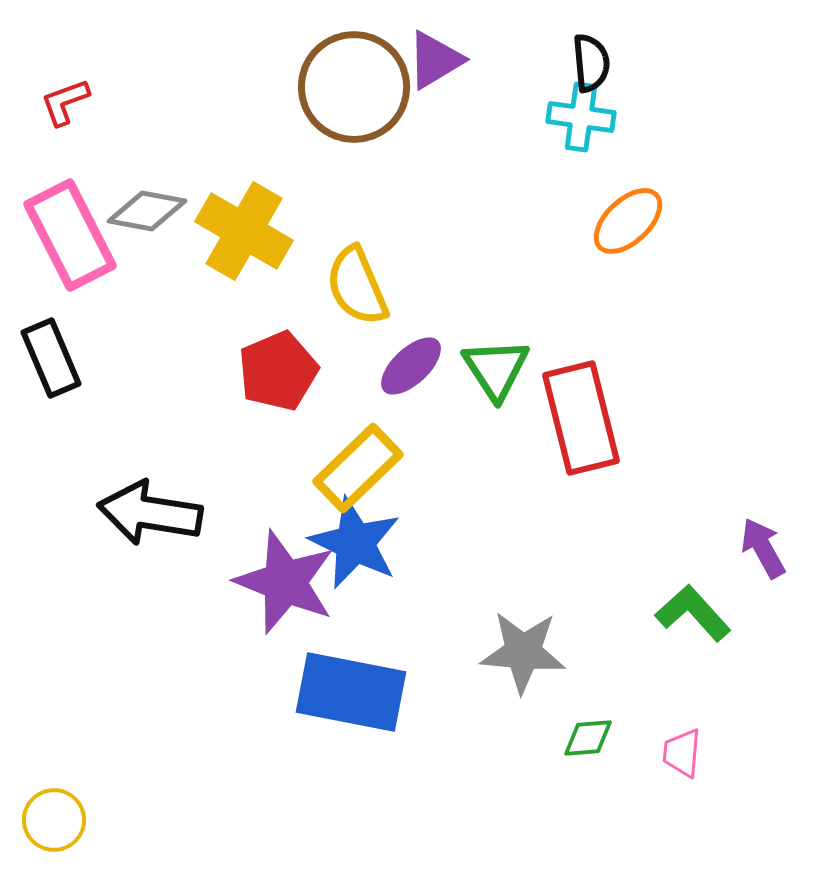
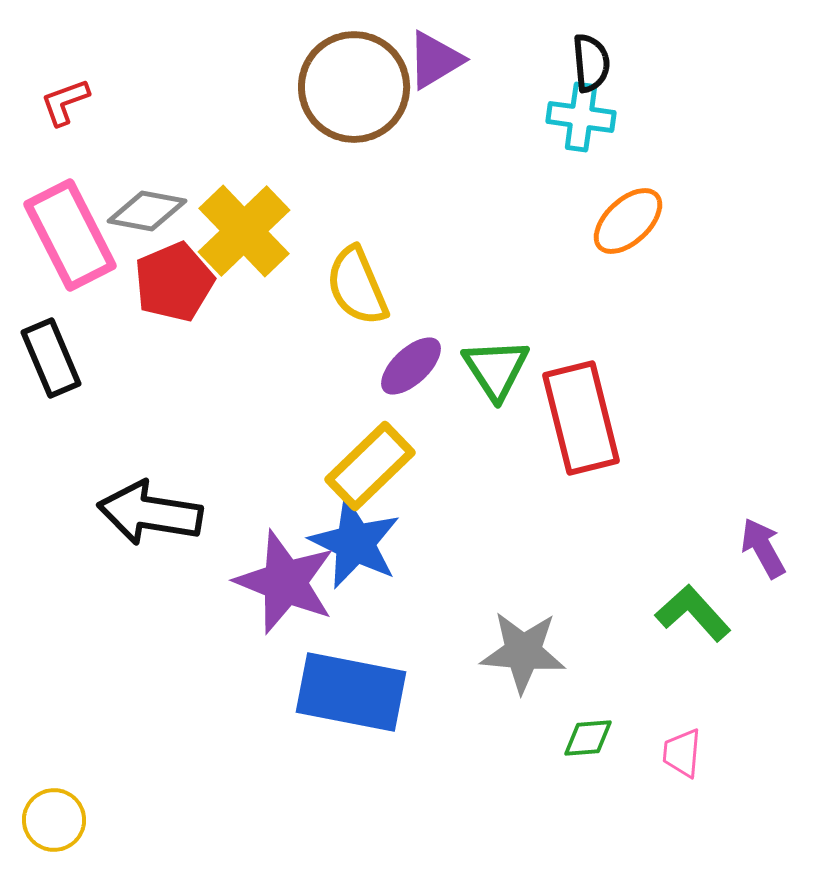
yellow cross: rotated 16 degrees clockwise
red pentagon: moved 104 px left, 89 px up
yellow rectangle: moved 12 px right, 2 px up
